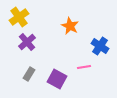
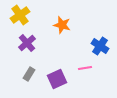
yellow cross: moved 1 px right, 2 px up
orange star: moved 8 px left, 1 px up; rotated 12 degrees counterclockwise
purple cross: moved 1 px down
pink line: moved 1 px right, 1 px down
purple square: rotated 36 degrees clockwise
